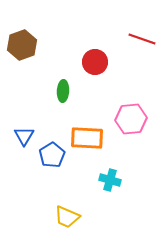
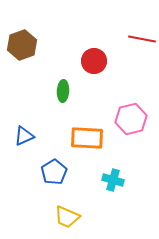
red line: rotated 8 degrees counterclockwise
red circle: moved 1 px left, 1 px up
pink hexagon: rotated 8 degrees counterclockwise
blue triangle: rotated 35 degrees clockwise
blue pentagon: moved 2 px right, 17 px down
cyan cross: moved 3 px right
